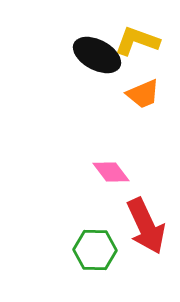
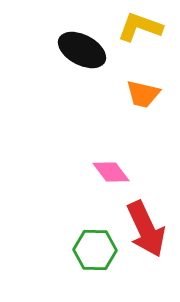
yellow L-shape: moved 3 px right, 14 px up
black ellipse: moved 15 px left, 5 px up
orange trapezoid: rotated 36 degrees clockwise
red arrow: moved 3 px down
